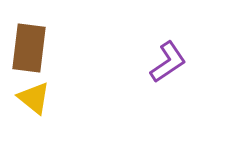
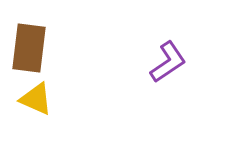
yellow triangle: moved 2 px right, 1 px down; rotated 15 degrees counterclockwise
